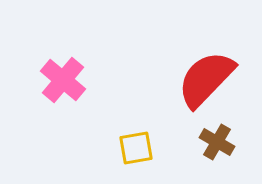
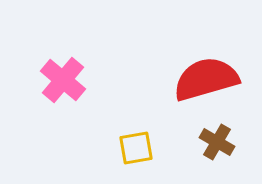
red semicircle: rotated 30 degrees clockwise
